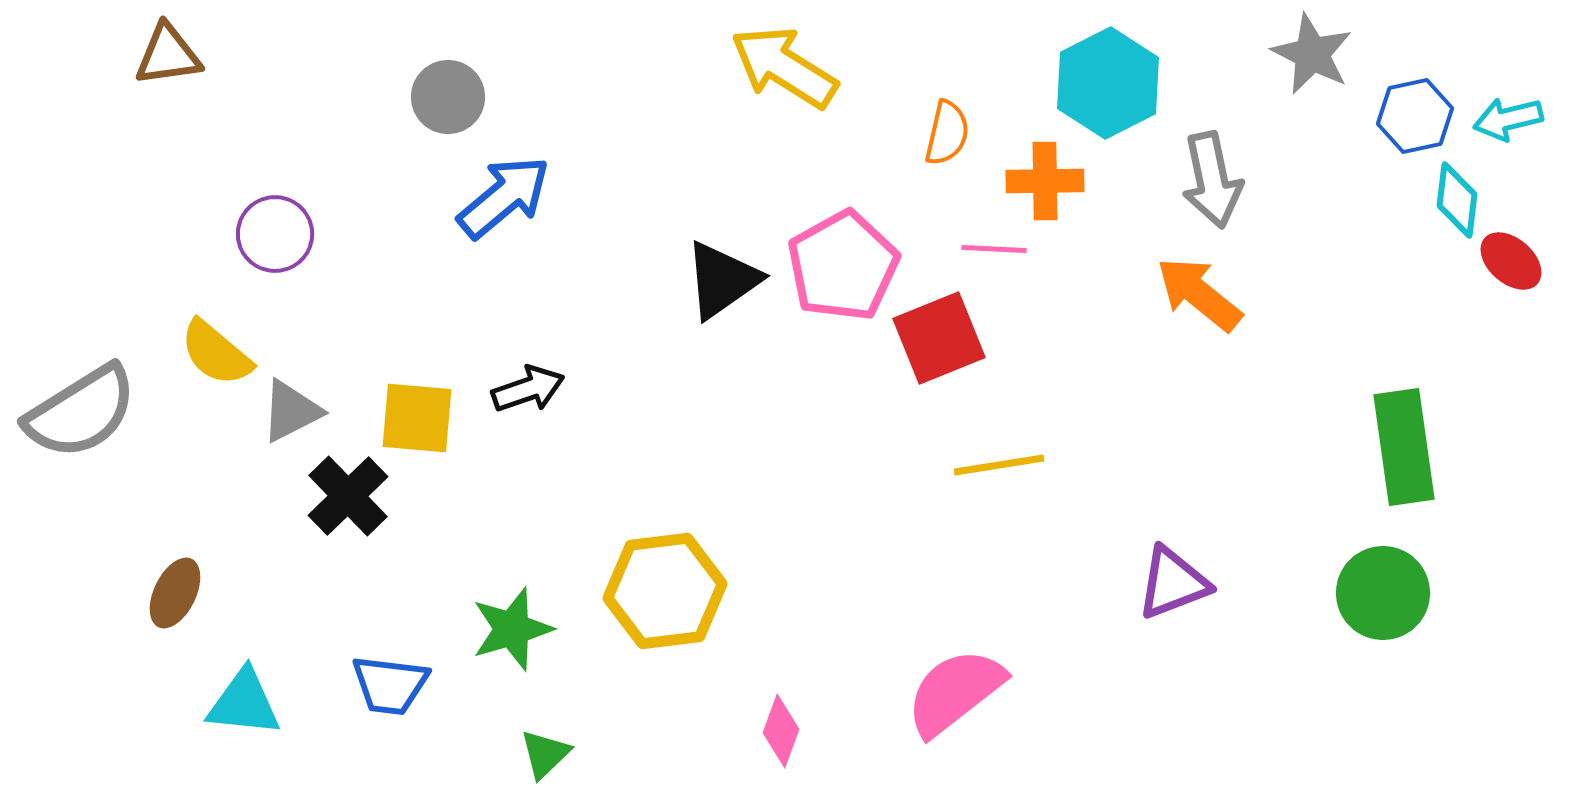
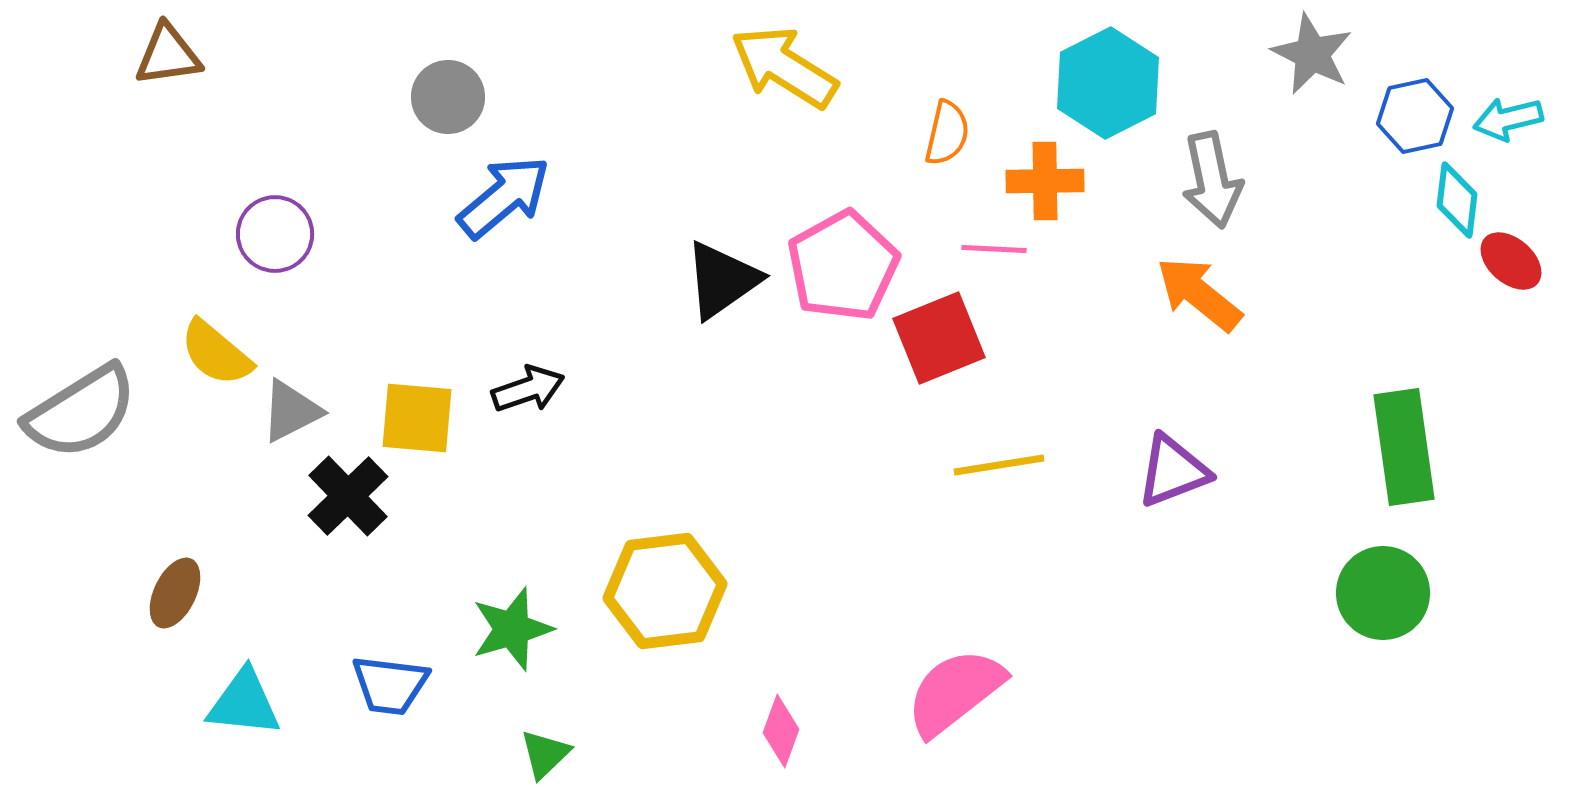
purple triangle: moved 112 px up
